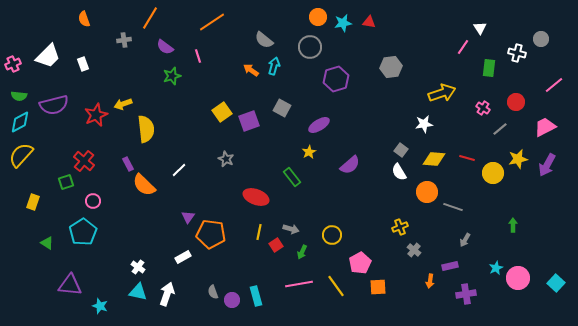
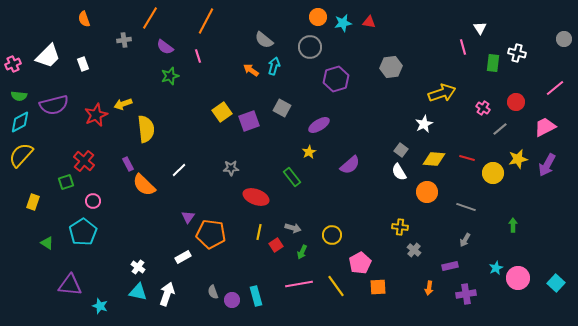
orange line at (212, 22): moved 6 px left, 1 px up; rotated 28 degrees counterclockwise
gray circle at (541, 39): moved 23 px right
pink line at (463, 47): rotated 49 degrees counterclockwise
green rectangle at (489, 68): moved 4 px right, 5 px up
green star at (172, 76): moved 2 px left
pink line at (554, 85): moved 1 px right, 3 px down
white star at (424, 124): rotated 18 degrees counterclockwise
gray star at (226, 159): moved 5 px right, 9 px down; rotated 28 degrees counterclockwise
gray line at (453, 207): moved 13 px right
yellow cross at (400, 227): rotated 28 degrees clockwise
gray arrow at (291, 229): moved 2 px right, 1 px up
orange arrow at (430, 281): moved 1 px left, 7 px down
